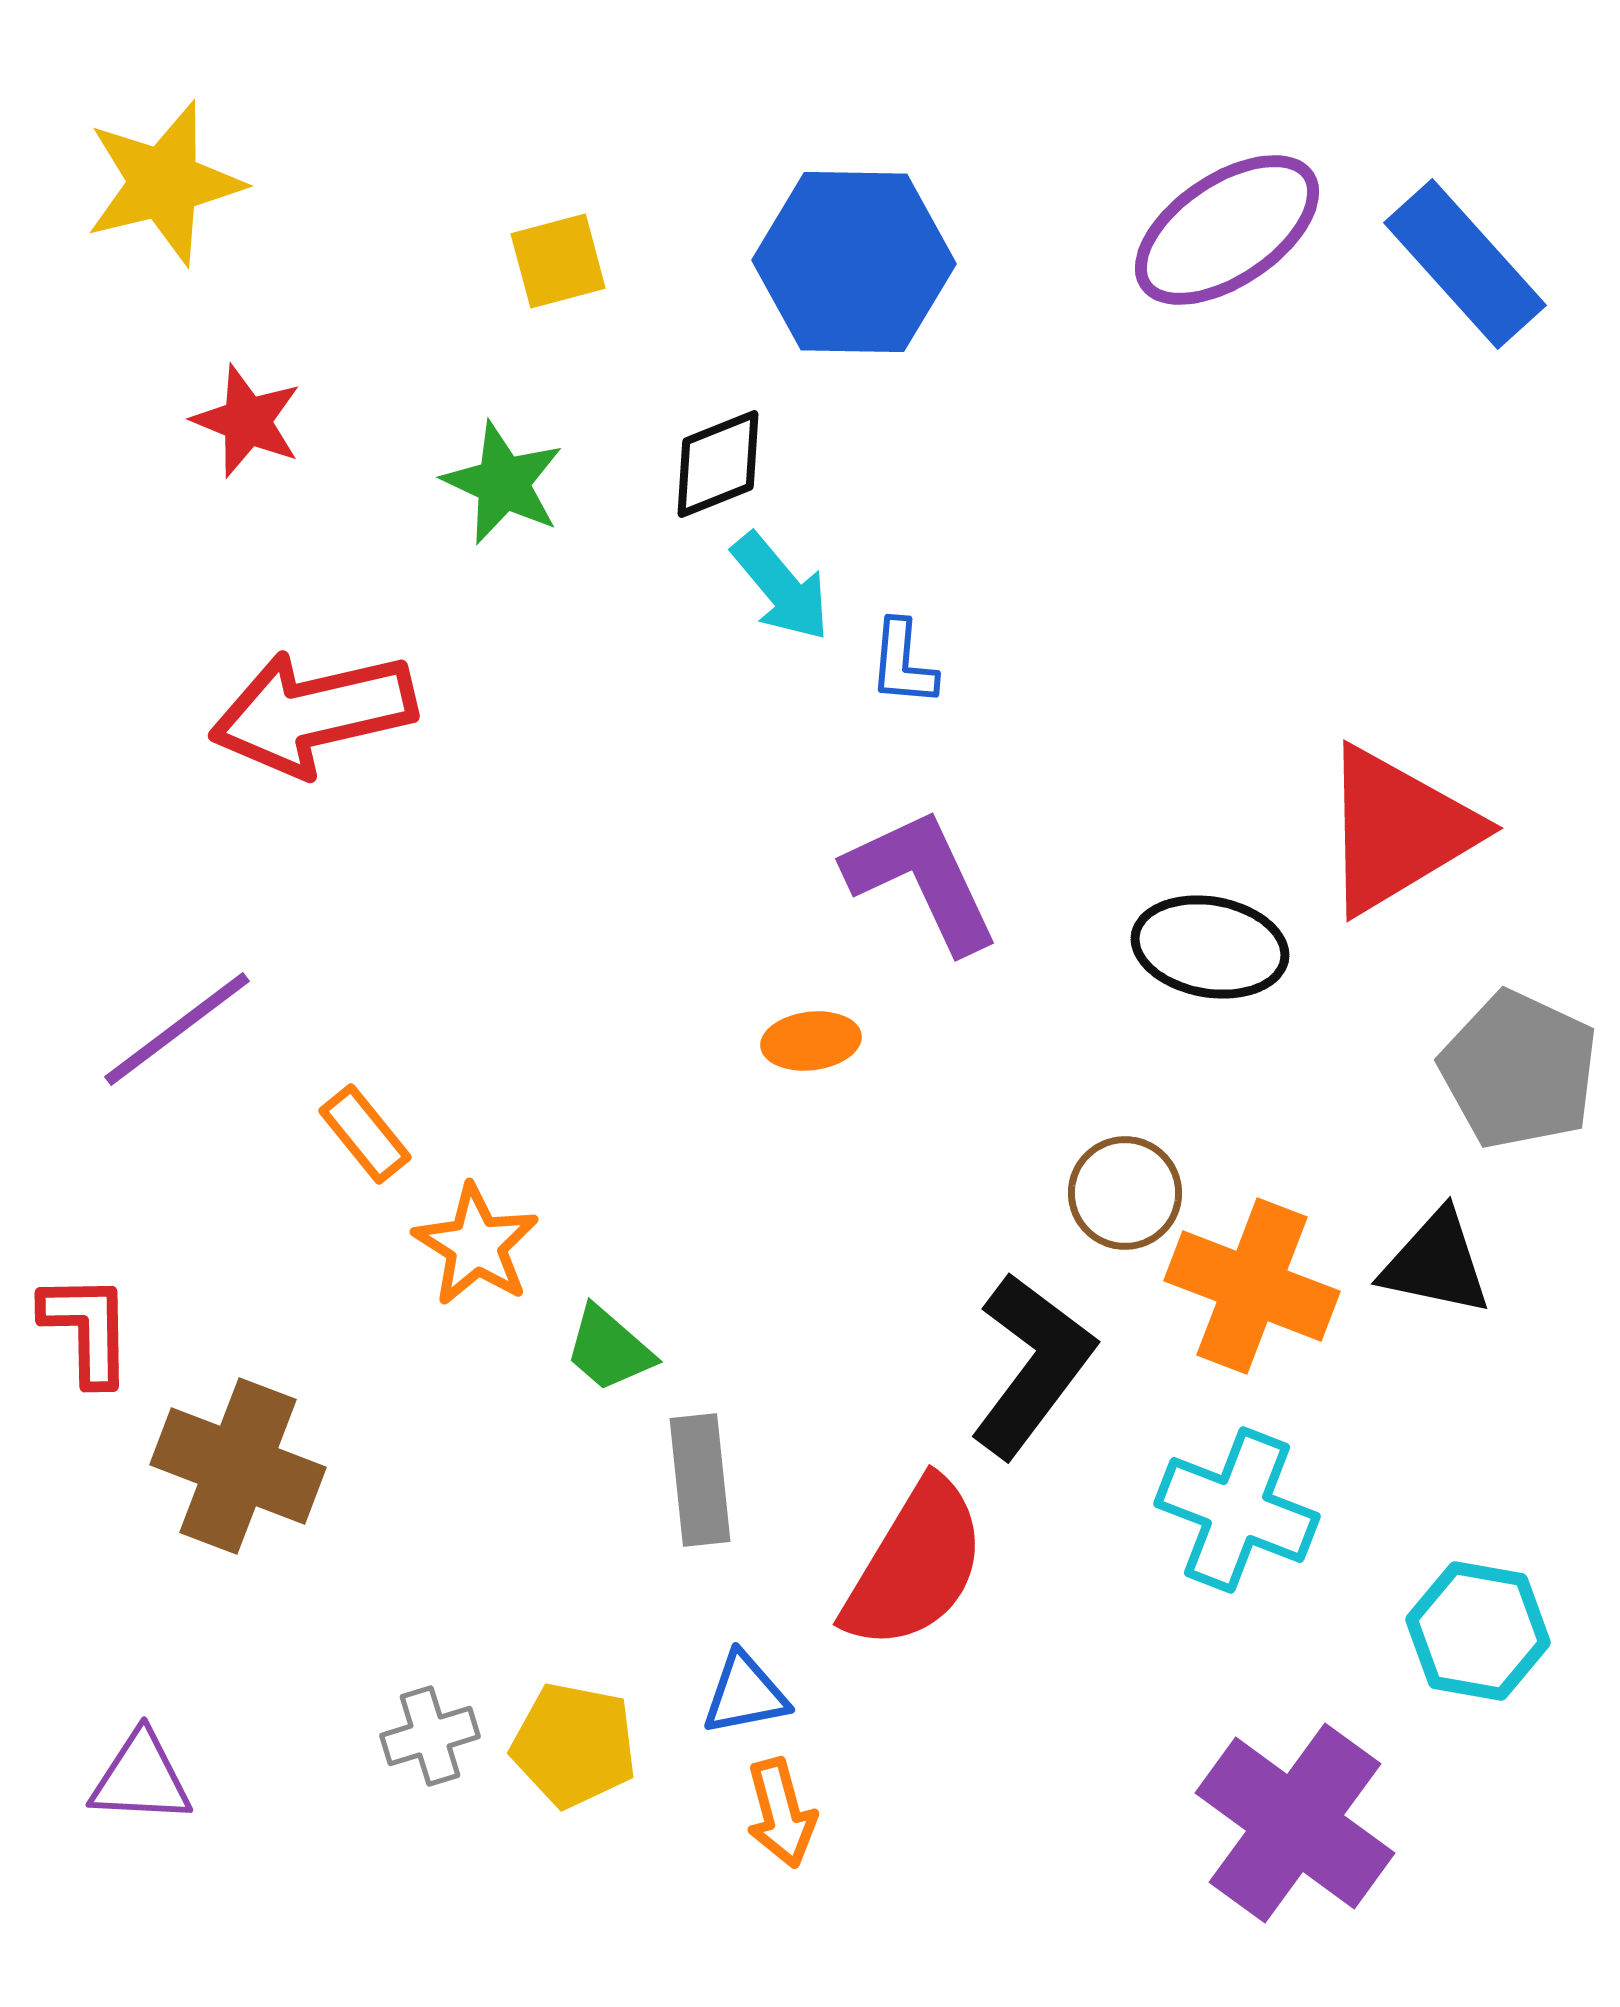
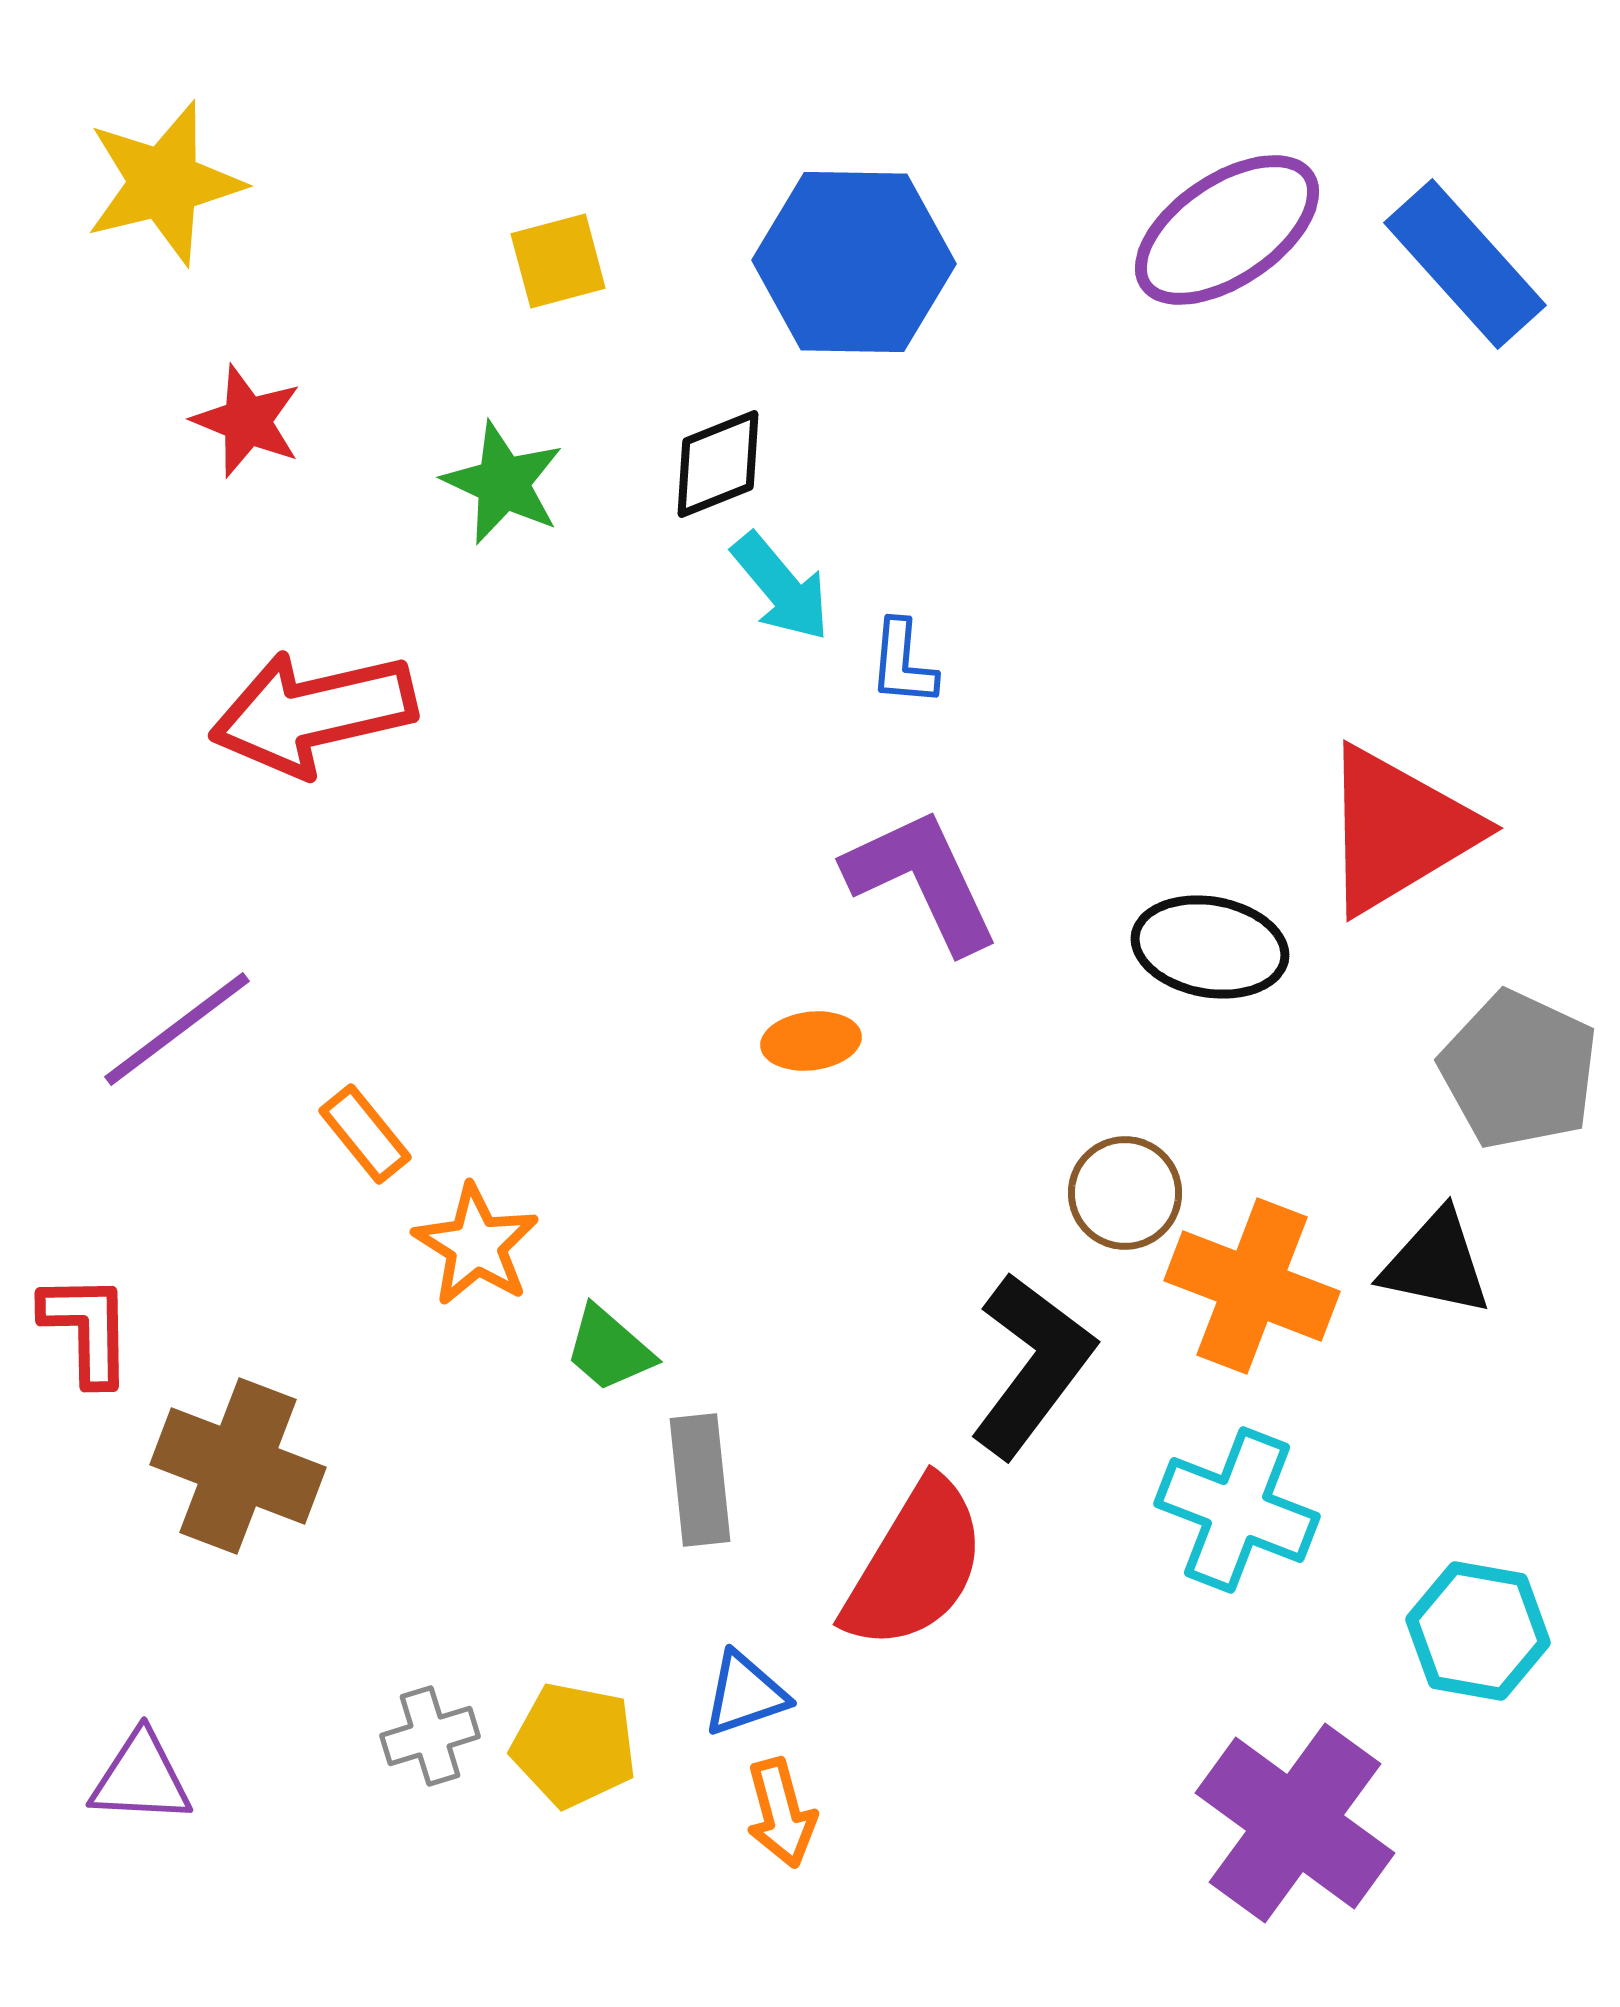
blue triangle: rotated 8 degrees counterclockwise
